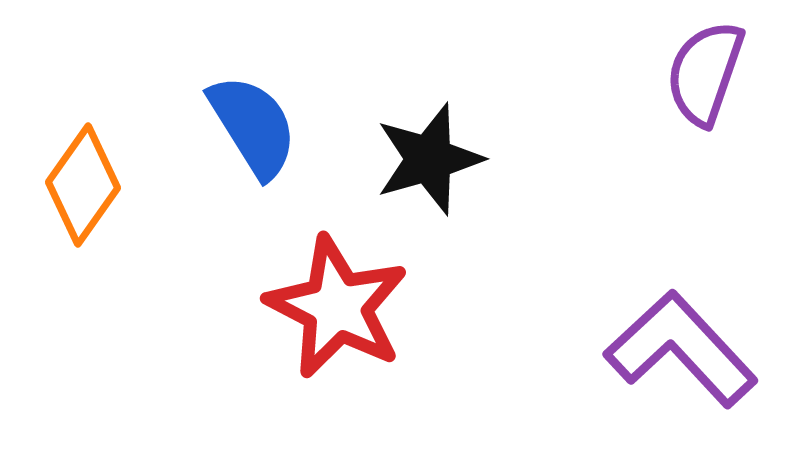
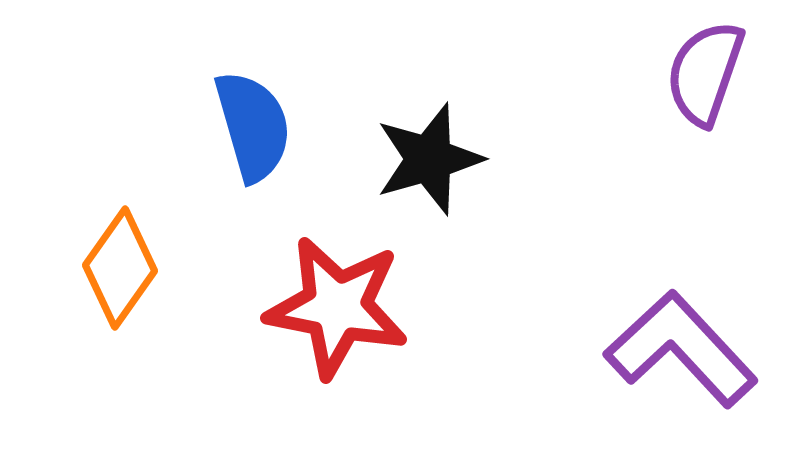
blue semicircle: rotated 16 degrees clockwise
orange diamond: moved 37 px right, 83 px down
red star: rotated 16 degrees counterclockwise
